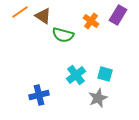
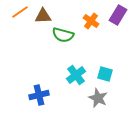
brown triangle: rotated 36 degrees counterclockwise
gray star: rotated 24 degrees counterclockwise
